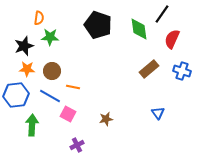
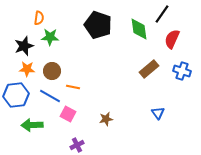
green arrow: rotated 95 degrees counterclockwise
